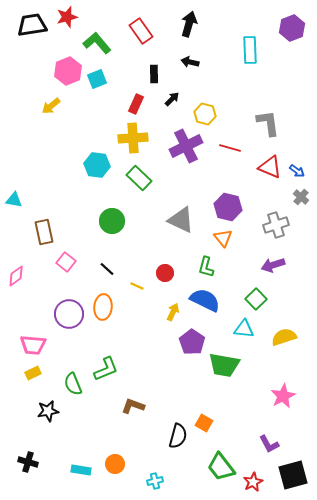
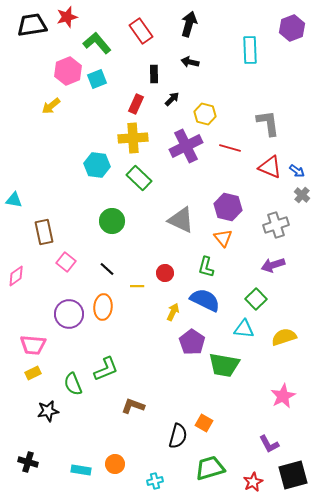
gray cross at (301, 197): moved 1 px right, 2 px up
yellow line at (137, 286): rotated 24 degrees counterclockwise
green trapezoid at (221, 467): moved 11 px left, 1 px down; rotated 112 degrees clockwise
